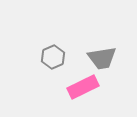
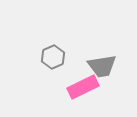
gray trapezoid: moved 8 px down
